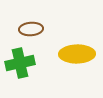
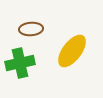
yellow ellipse: moved 5 px left, 3 px up; rotated 52 degrees counterclockwise
